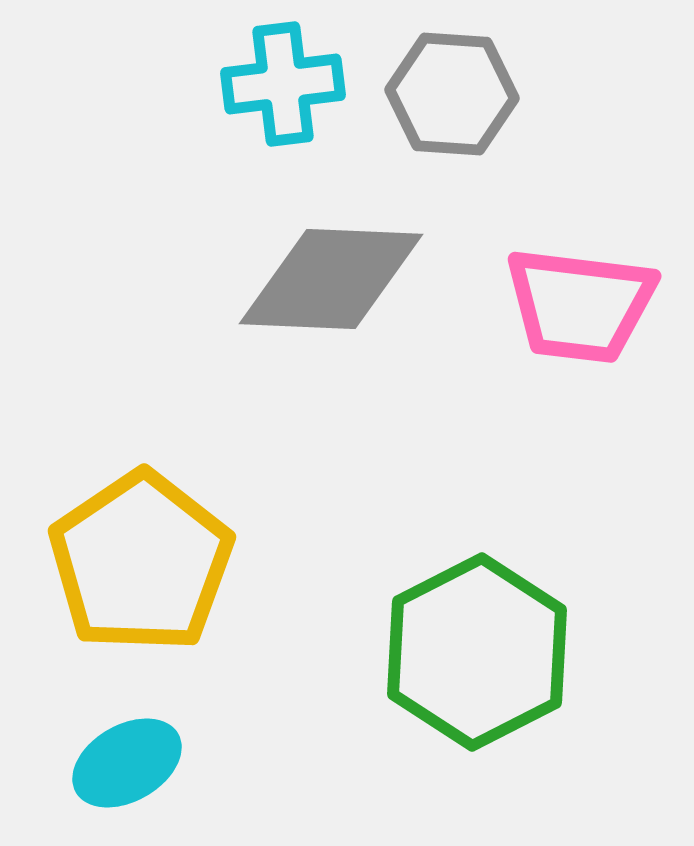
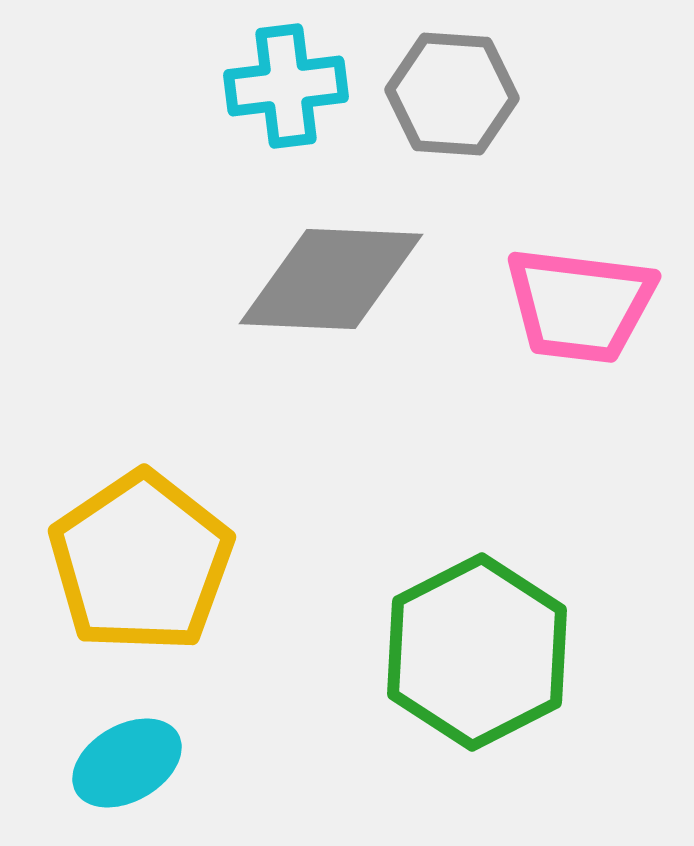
cyan cross: moved 3 px right, 2 px down
